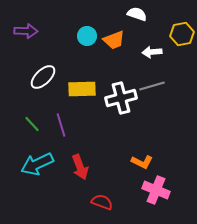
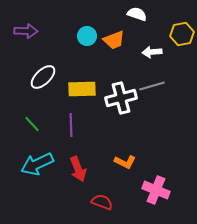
purple line: moved 10 px right; rotated 15 degrees clockwise
orange L-shape: moved 17 px left
red arrow: moved 2 px left, 2 px down
